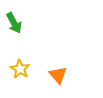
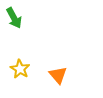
green arrow: moved 5 px up
